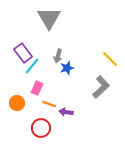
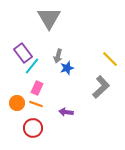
orange line: moved 13 px left
red circle: moved 8 px left
